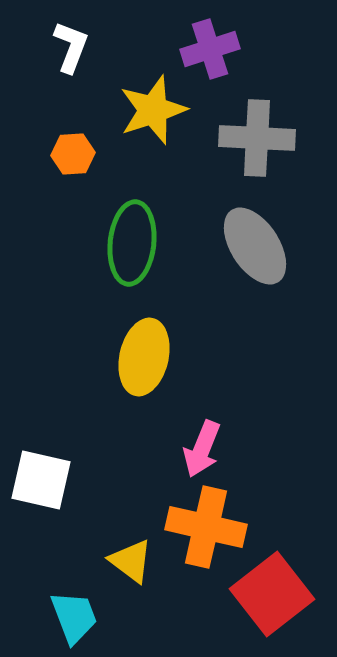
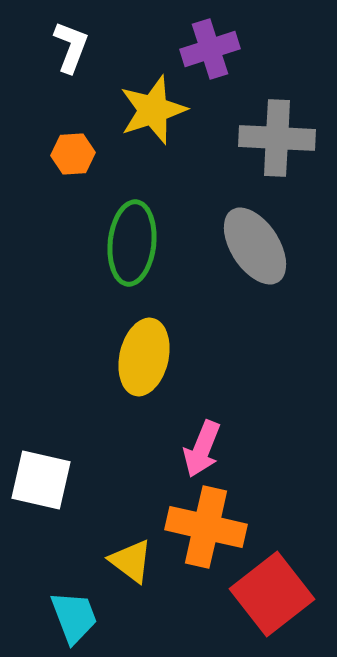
gray cross: moved 20 px right
